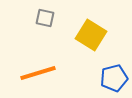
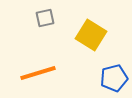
gray square: rotated 24 degrees counterclockwise
